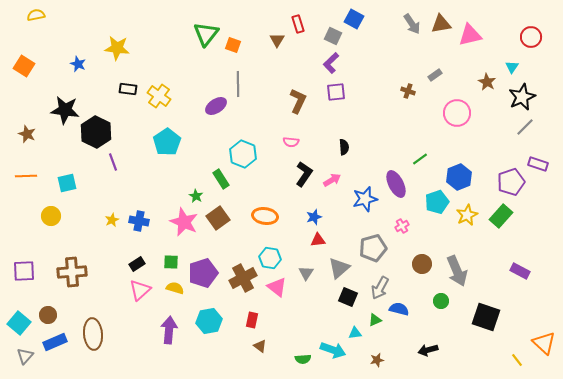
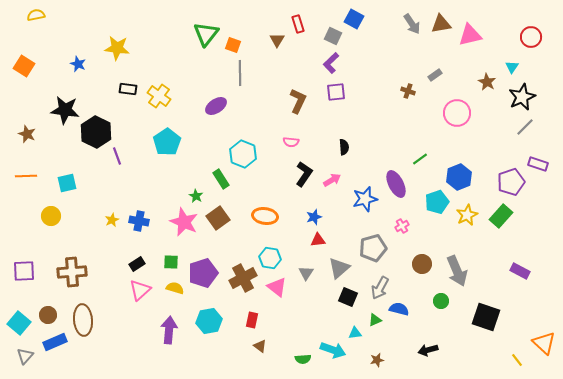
gray line at (238, 84): moved 2 px right, 11 px up
purple line at (113, 162): moved 4 px right, 6 px up
brown ellipse at (93, 334): moved 10 px left, 14 px up
